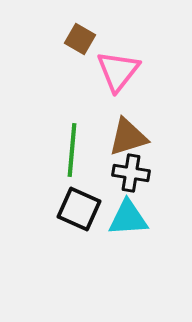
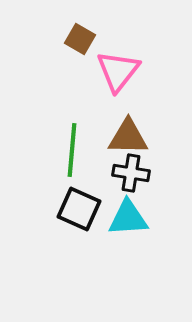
brown triangle: rotated 18 degrees clockwise
